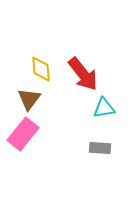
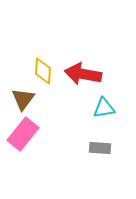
yellow diamond: moved 2 px right, 2 px down; rotated 8 degrees clockwise
red arrow: rotated 138 degrees clockwise
brown triangle: moved 6 px left
